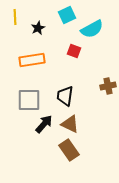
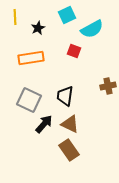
orange rectangle: moved 1 px left, 2 px up
gray square: rotated 25 degrees clockwise
